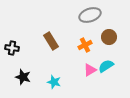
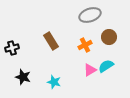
black cross: rotated 24 degrees counterclockwise
